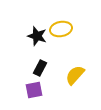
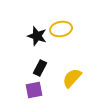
yellow semicircle: moved 3 px left, 3 px down
